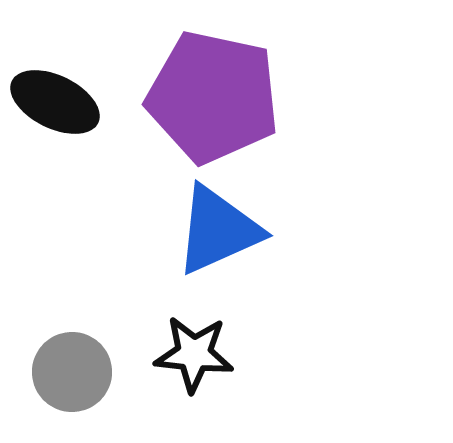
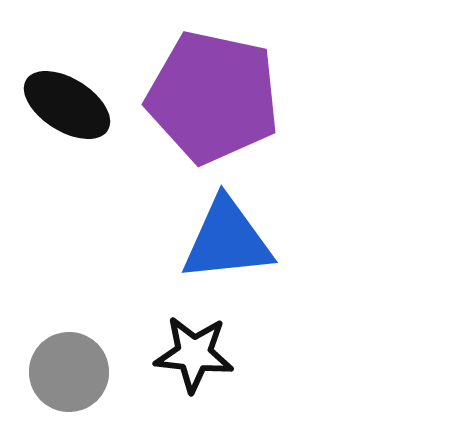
black ellipse: moved 12 px right, 3 px down; rotated 6 degrees clockwise
blue triangle: moved 9 px right, 10 px down; rotated 18 degrees clockwise
gray circle: moved 3 px left
